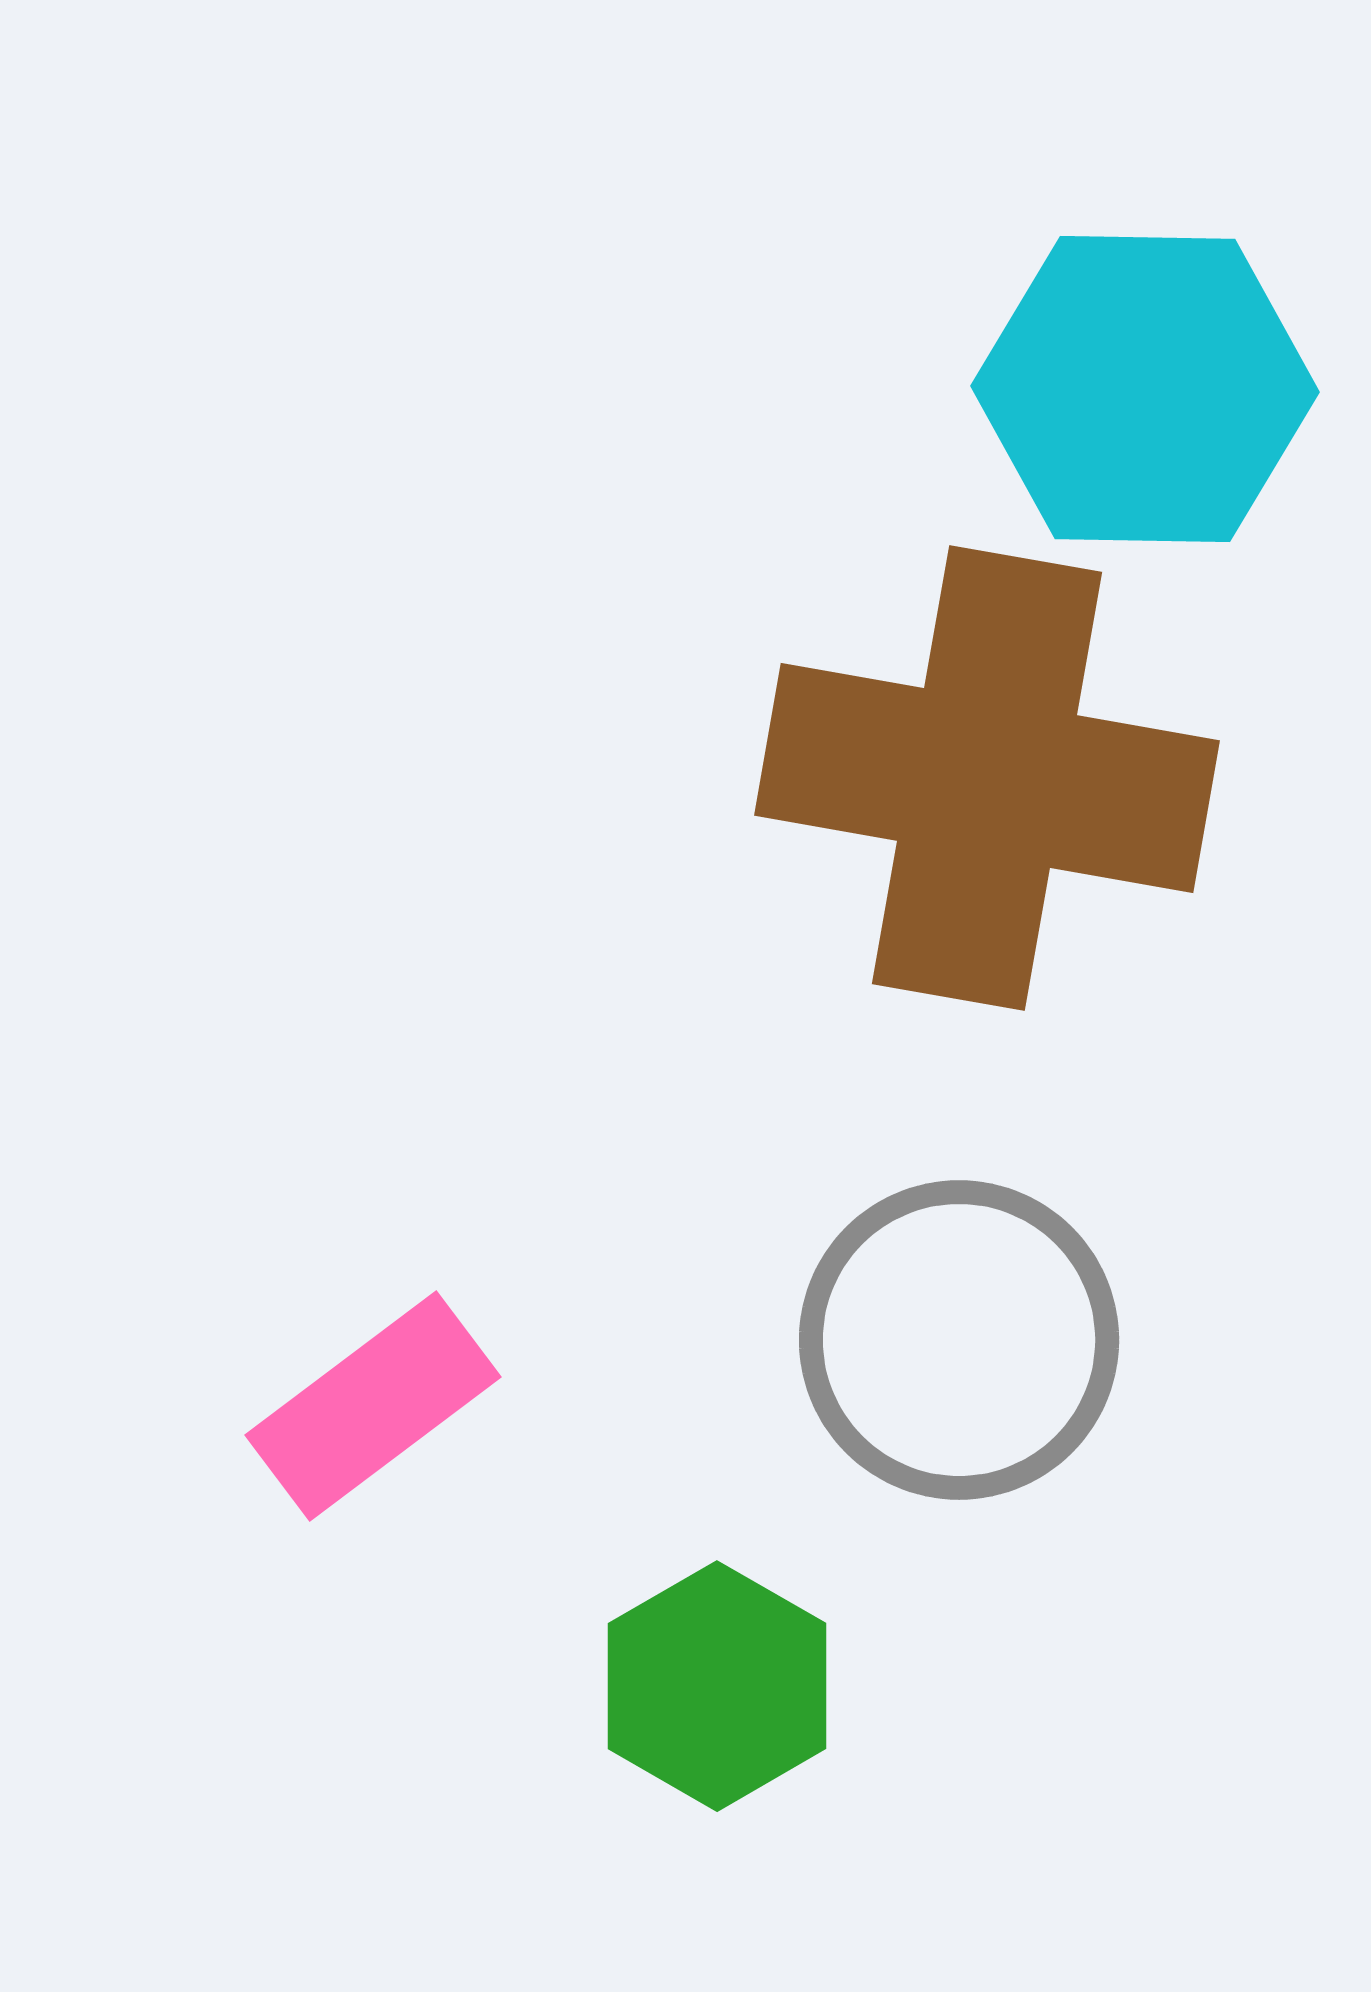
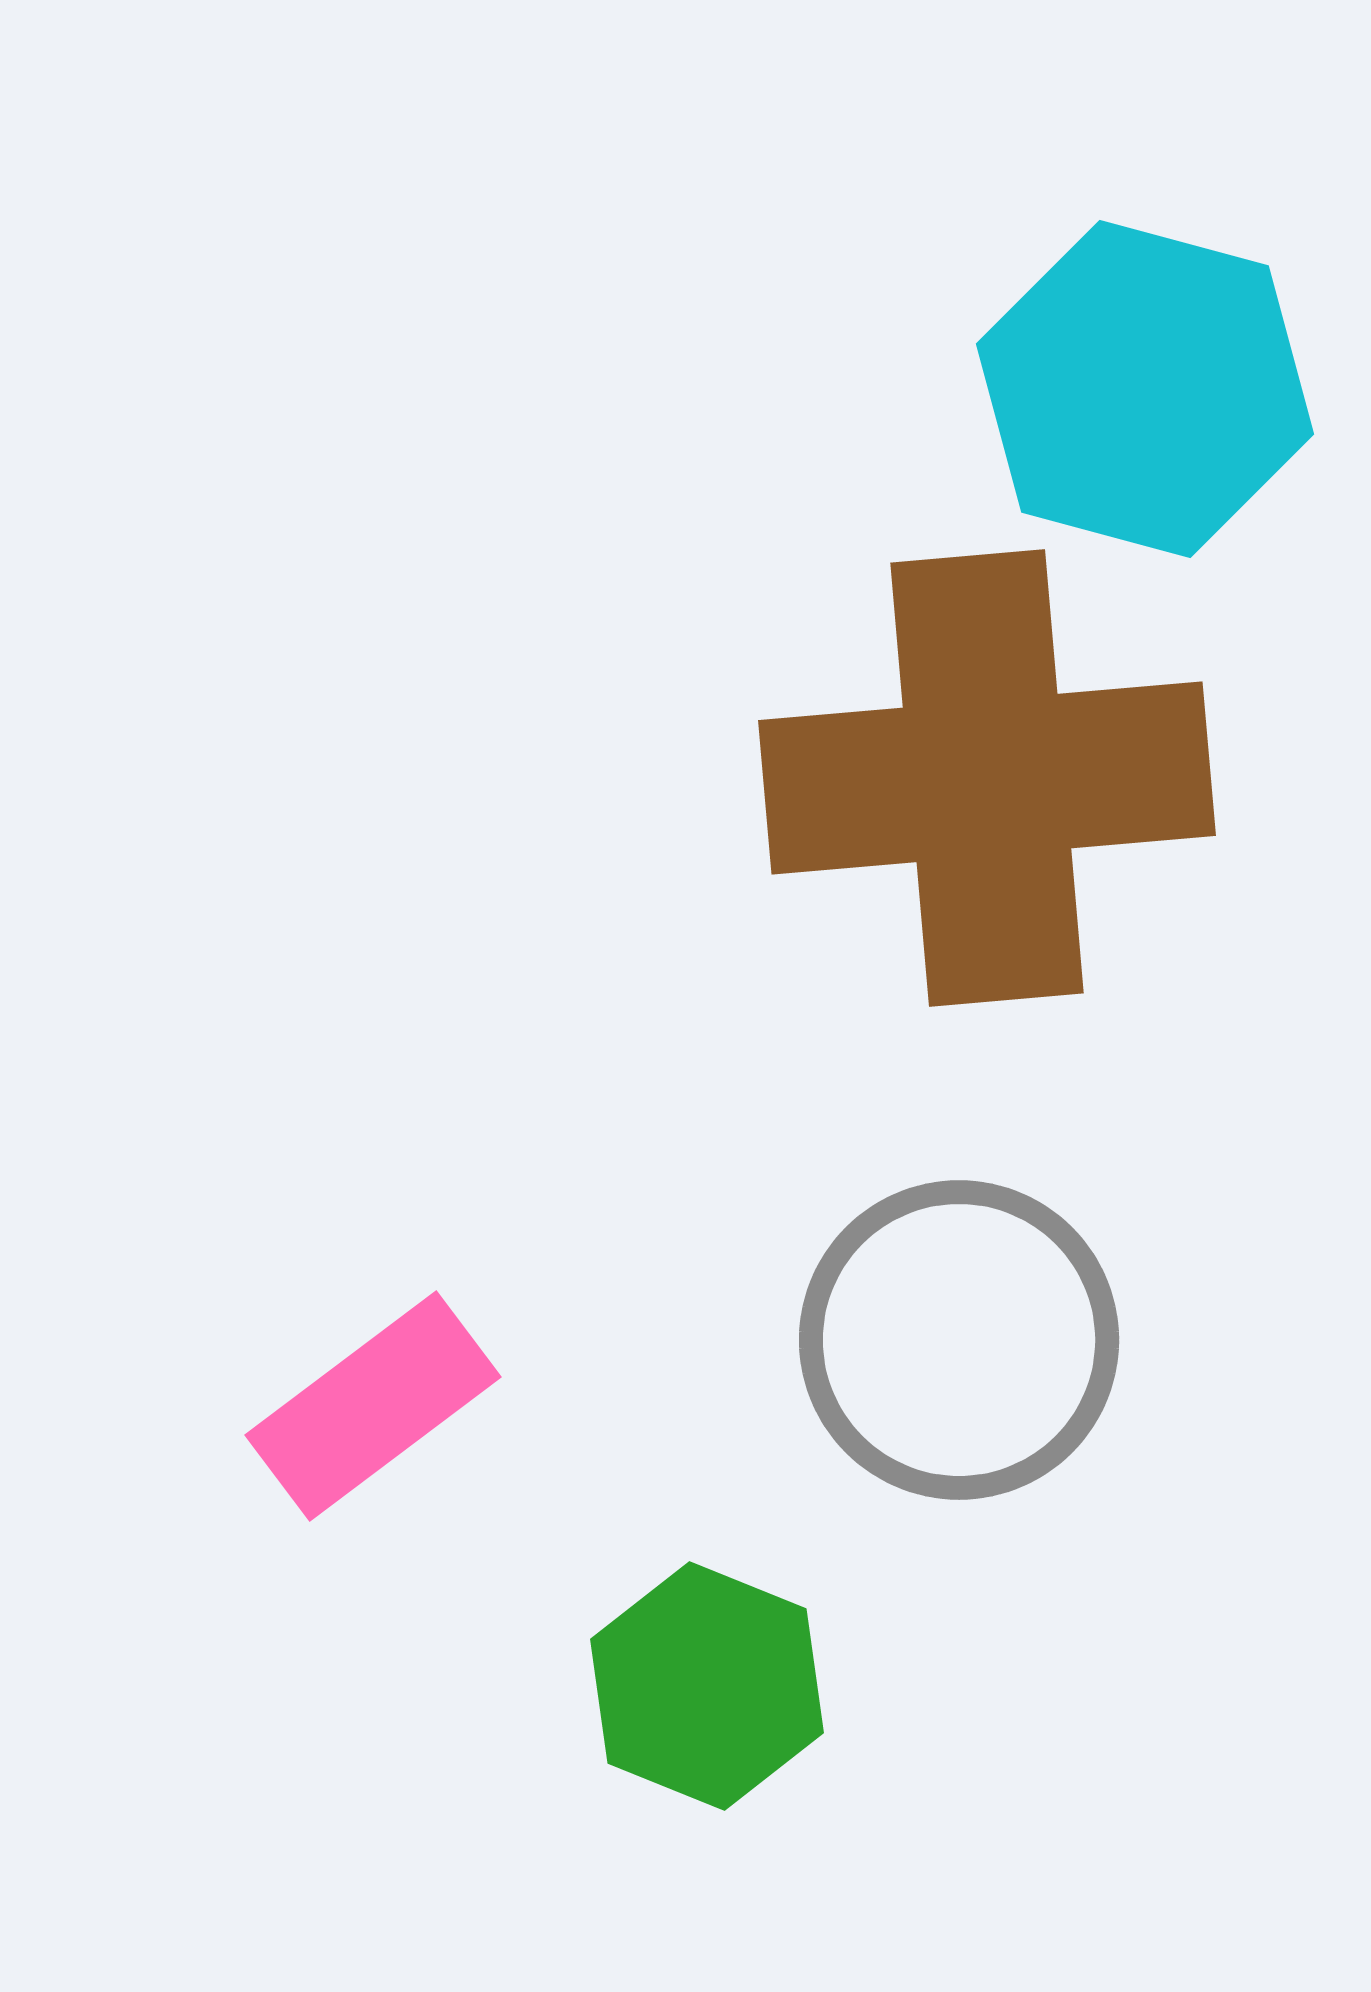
cyan hexagon: rotated 14 degrees clockwise
brown cross: rotated 15 degrees counterclockwise
green hexagon: moved 10 px left; rotated 8 degrees counterclockwise
